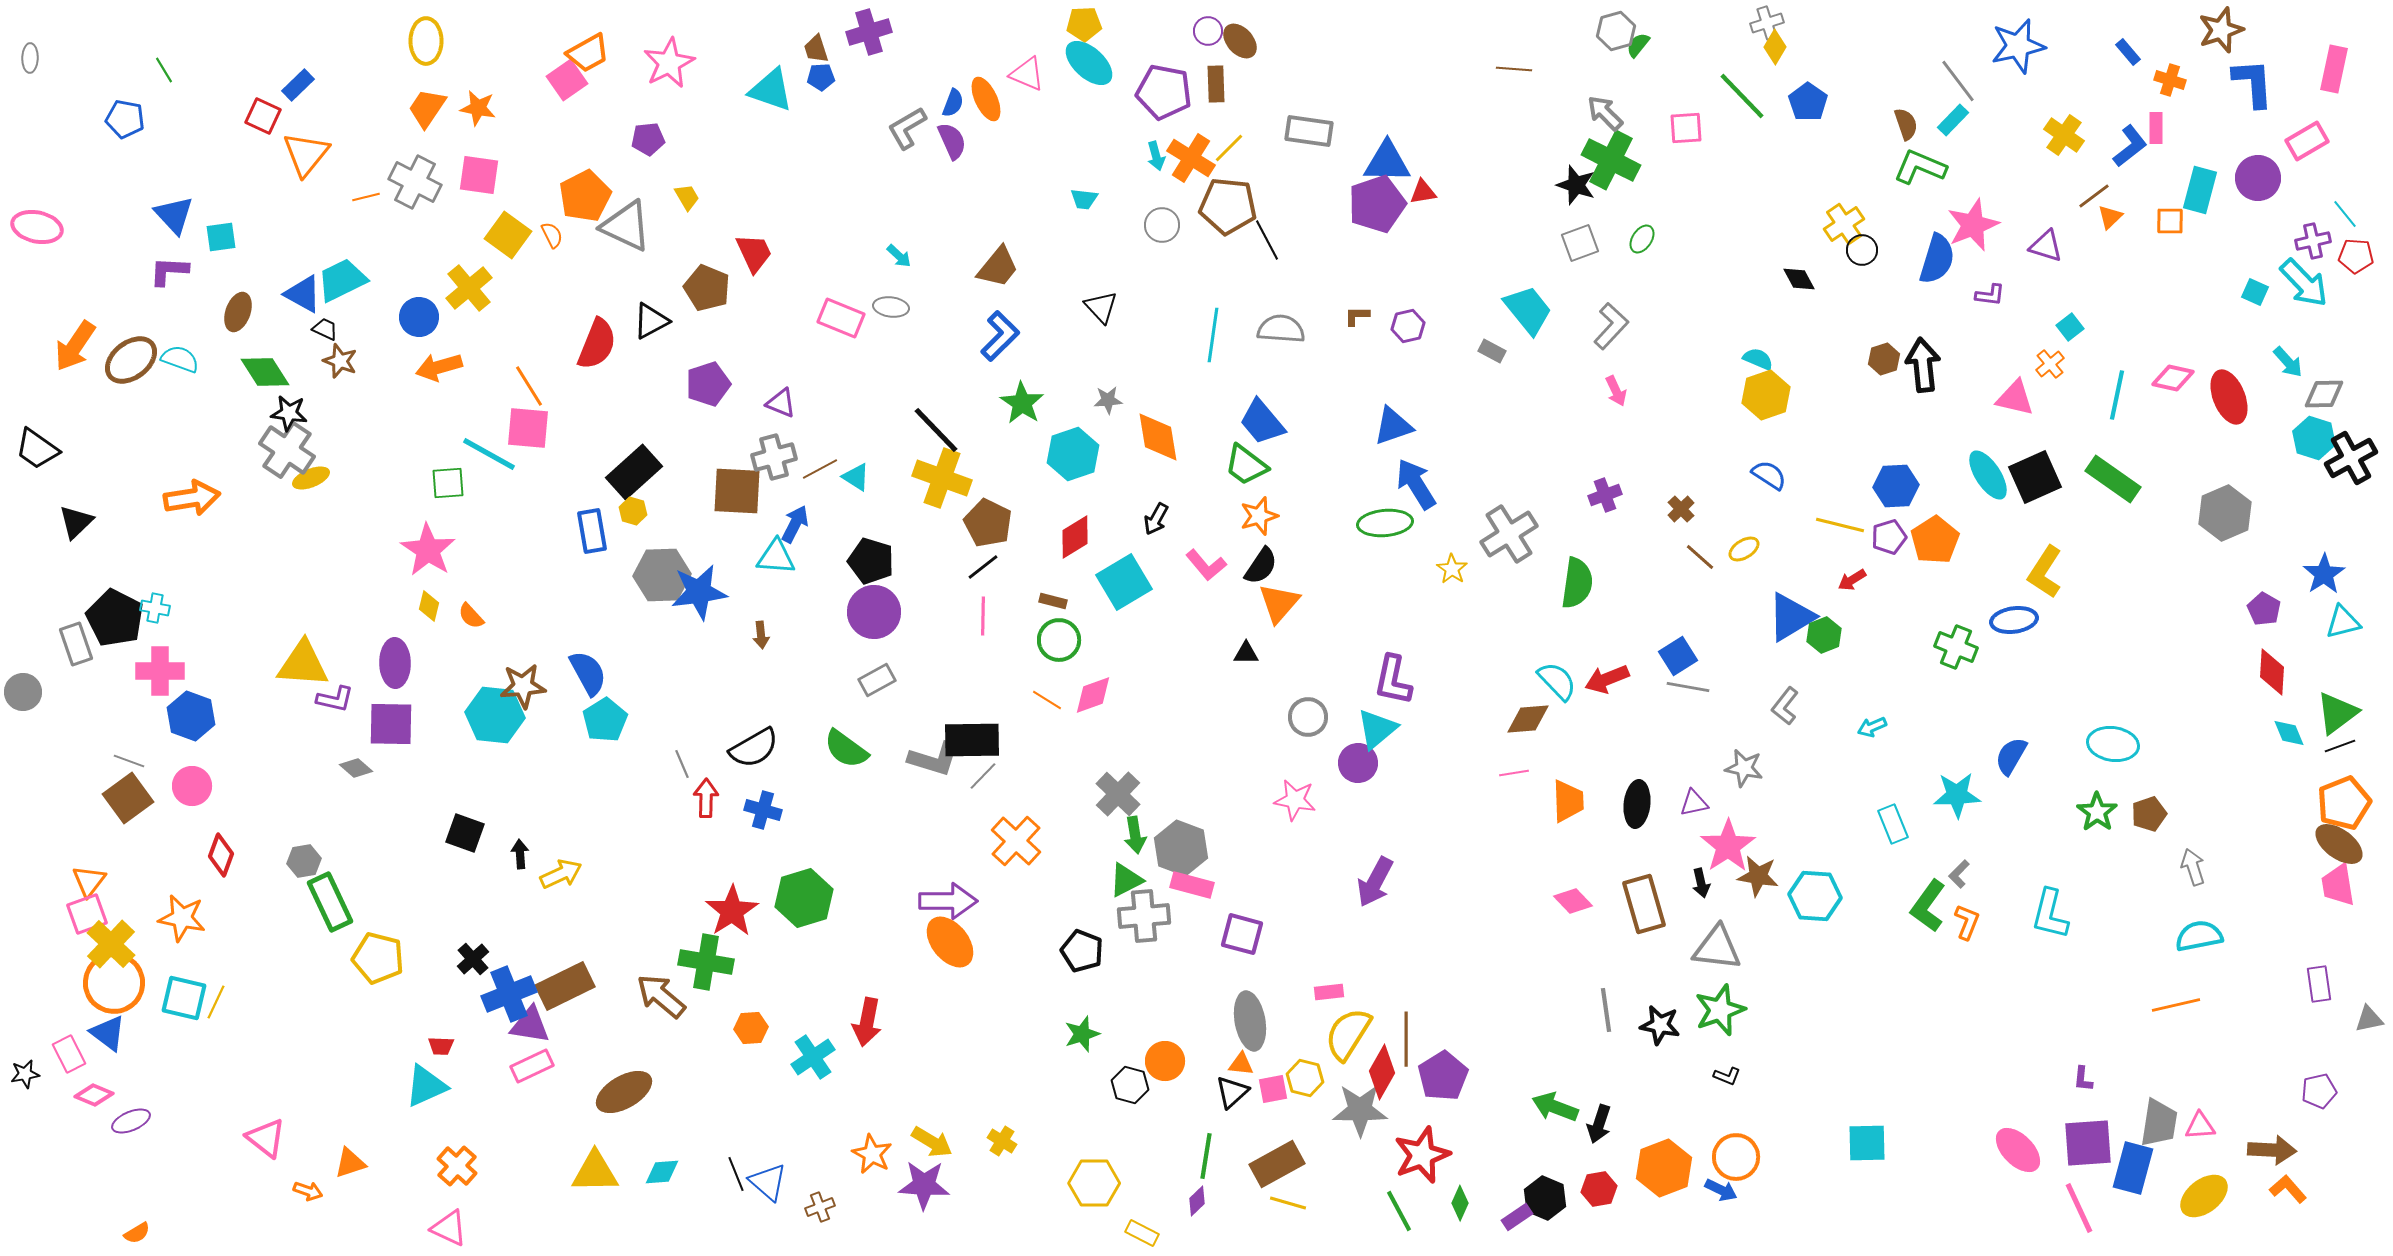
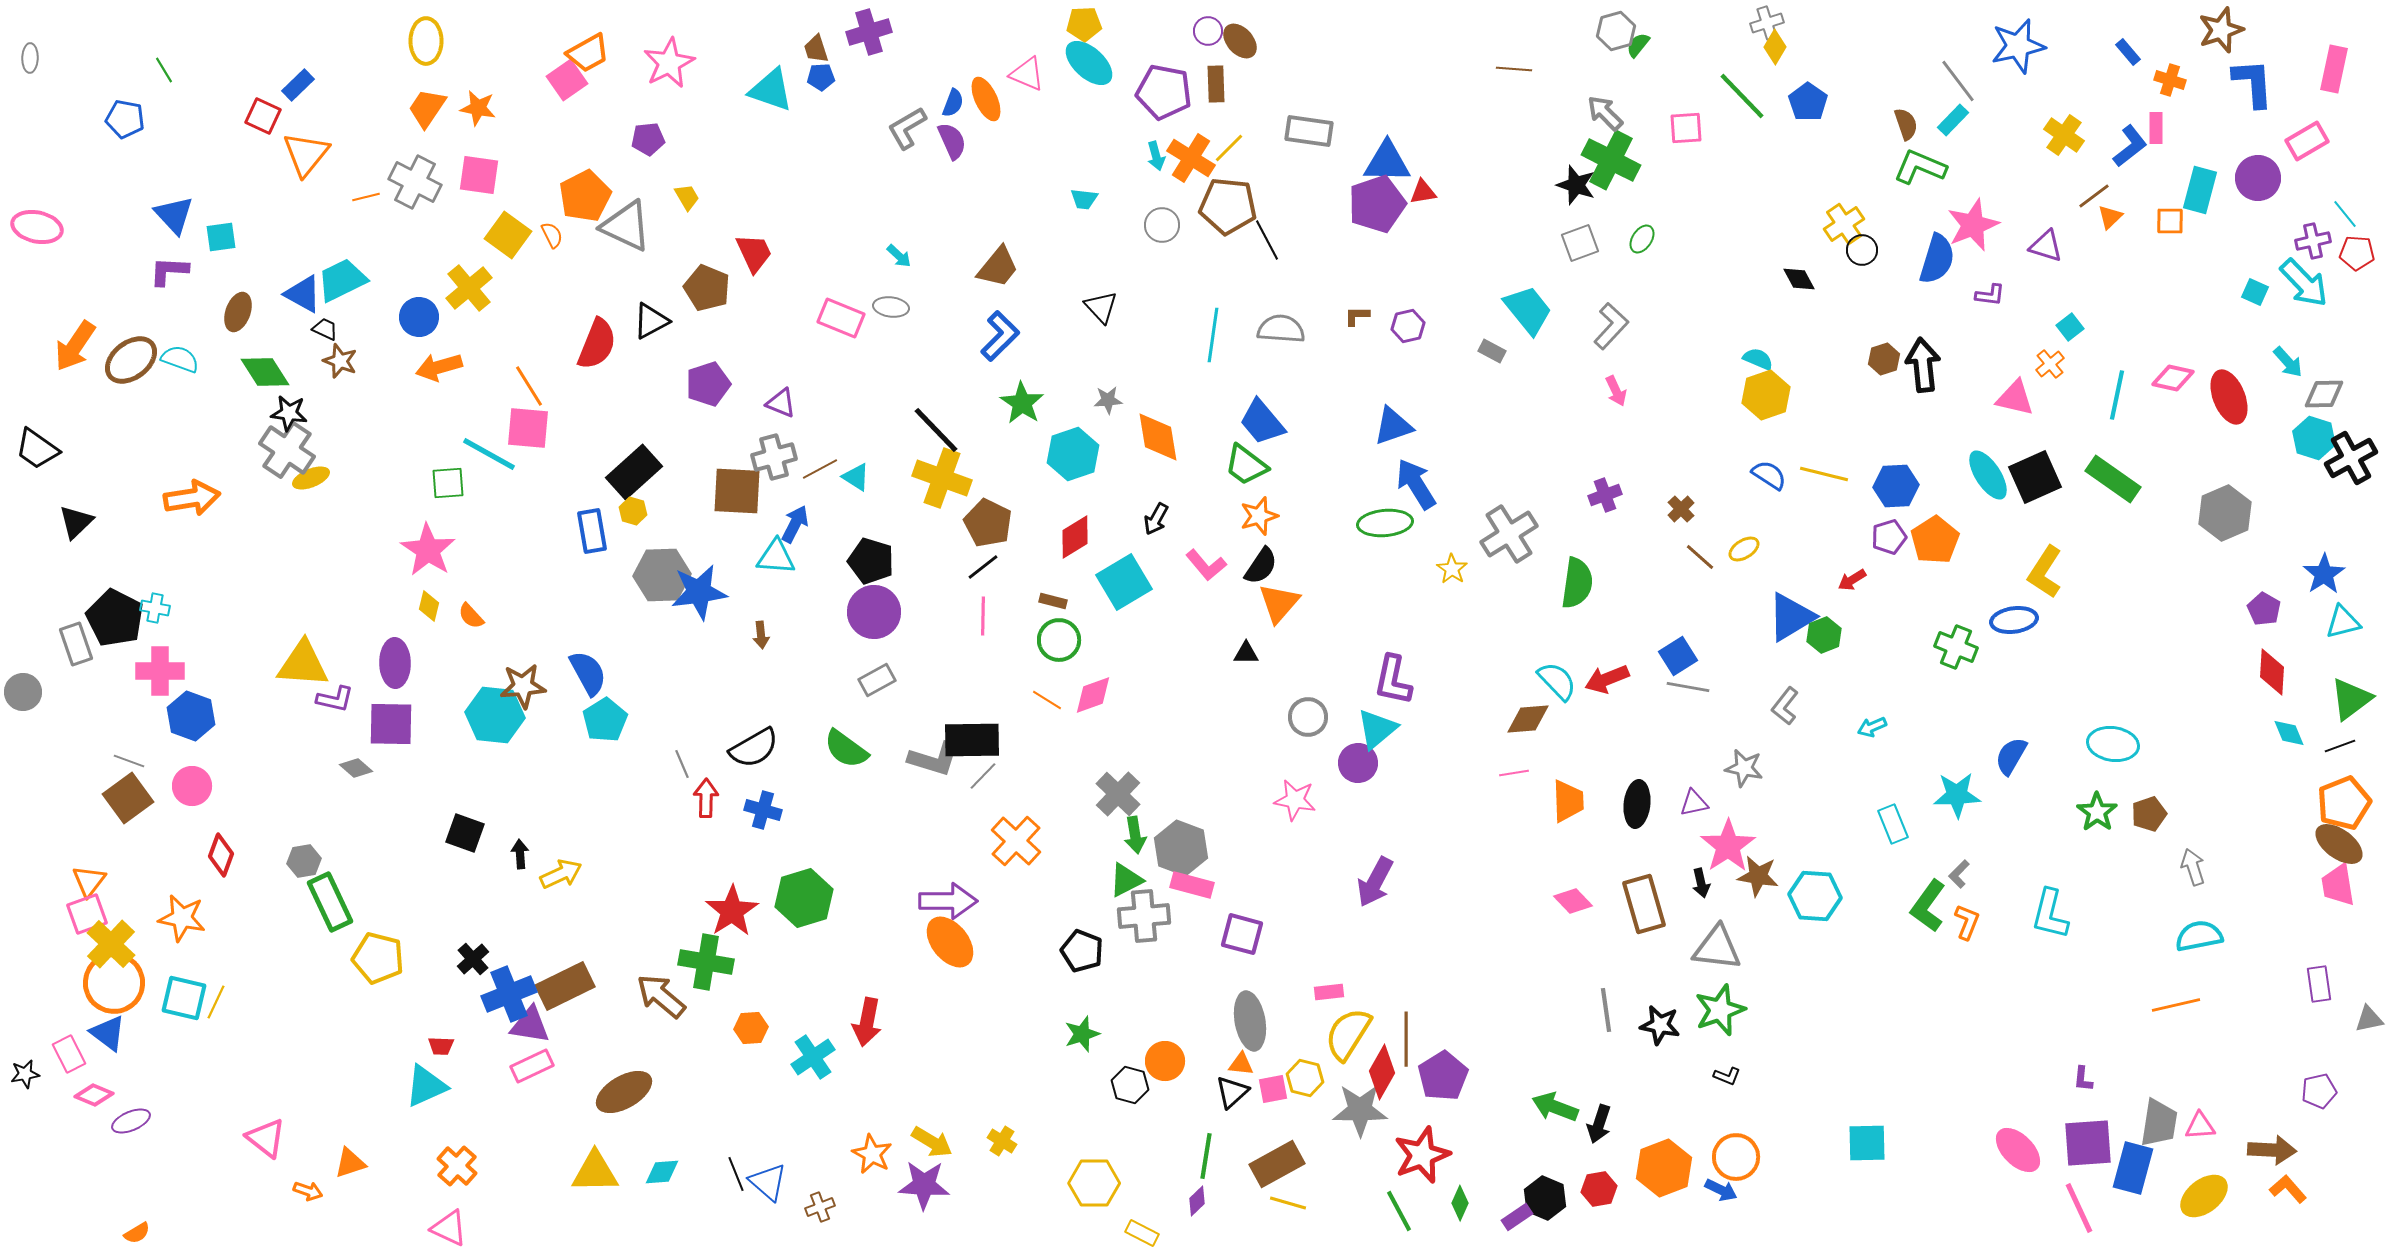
red pentagon at (2356, 256): moved 1 px right, 3 px up
yellow line at (1840, 525): moved 16 px left, 51 px up
green triangle at (2337, 713): moved 14 px right, 14 px up
